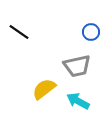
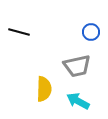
black line: rotated 20 degrees counterclockwise
yellow semicircle: rotated 130 degrees clockwise
